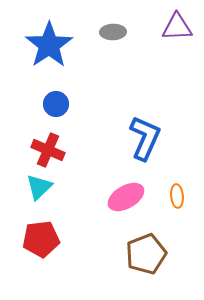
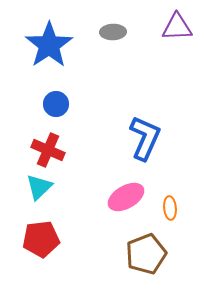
orange ellipse: moved 7 px left, 12 px down
